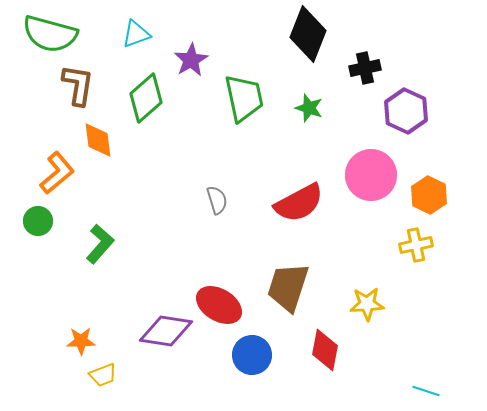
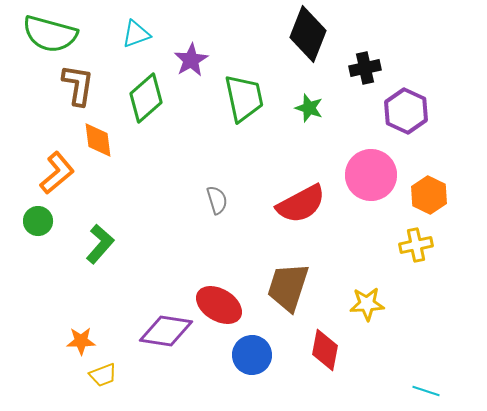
red semicircle: moved 2 px right, 1 px down
